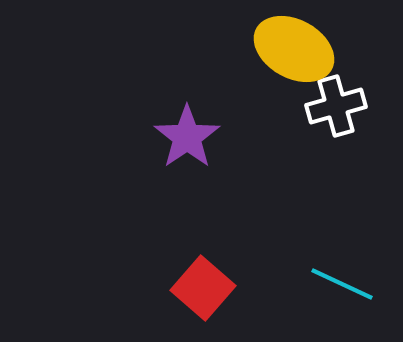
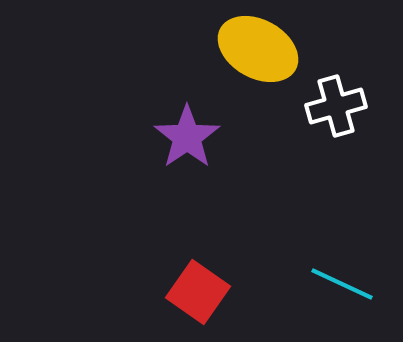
yellow ellipse: moved 36 px left
red square: moved 5 px left, 4 px down; rotated 6 degrees counterclockwise
